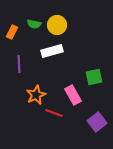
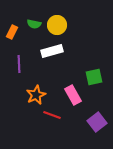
red line: moved 2 px left, 2 px down
